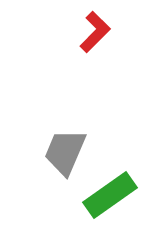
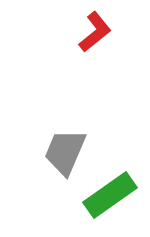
red L-shape: rotated 6 degrees clockwise
